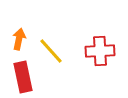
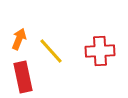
orange arrow: rotated 10 degrees clockwise
